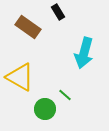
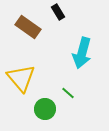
cyan arrow: moved 2 px left
yellow triangle: moved 1 px right, 1 px down; rotated 20 degrees clockwise
green line: moved 3 px right, 2 px up
